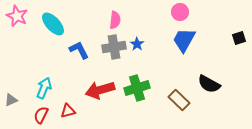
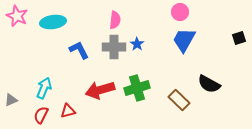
cyan ellipse: moved 2 px up; rotated 55 degrees counterclockwise
gray cross: rotated 10 degrees clockwise
